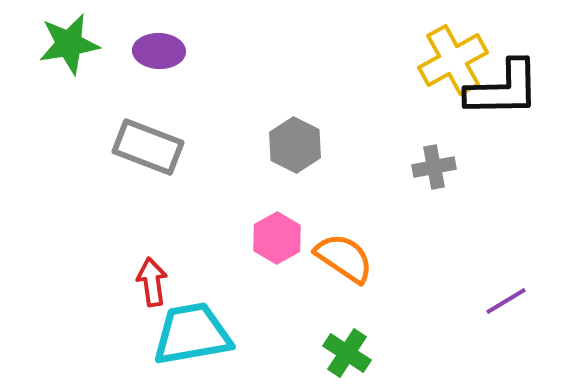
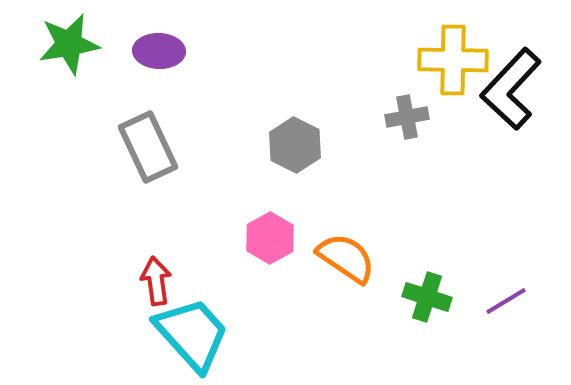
yellow cross: rotated 30 degrees clockwise
black L-shape: moved 8 px right; rotated 134 degrees clockwise
gray rectangle: rotated 44 degrees clockwise
gray cross: moved 27 px left, 50 px up
pink hexagon: moved 7 px left
orange semicircle: moved 2 px right
red arrow: moved 4 px right, 1 px up
cyan trapezoid: rotated 58 degrees clockwise
green cross: moved 80 px right, 56 px up; rotated 15 degrees counterclockwise
